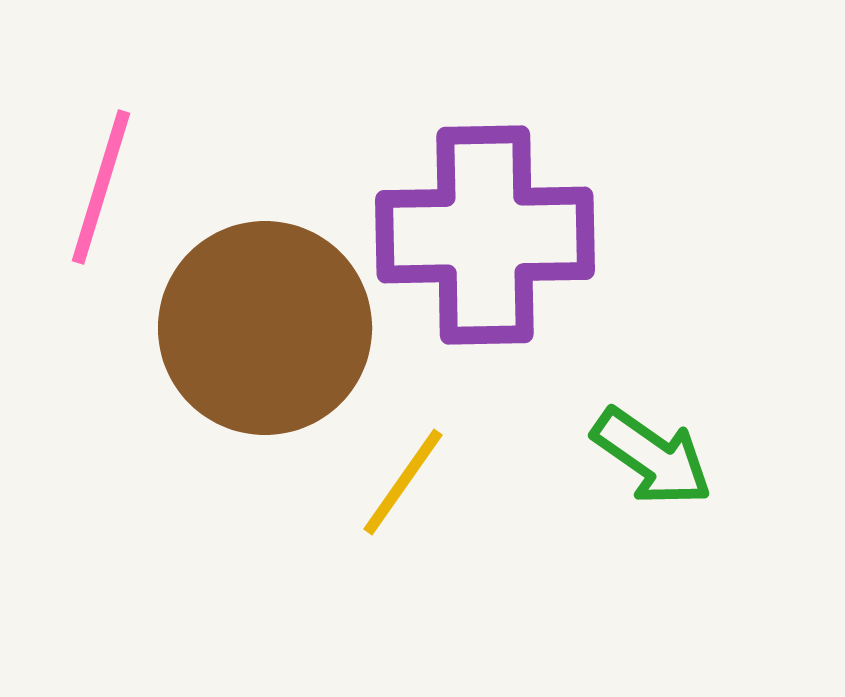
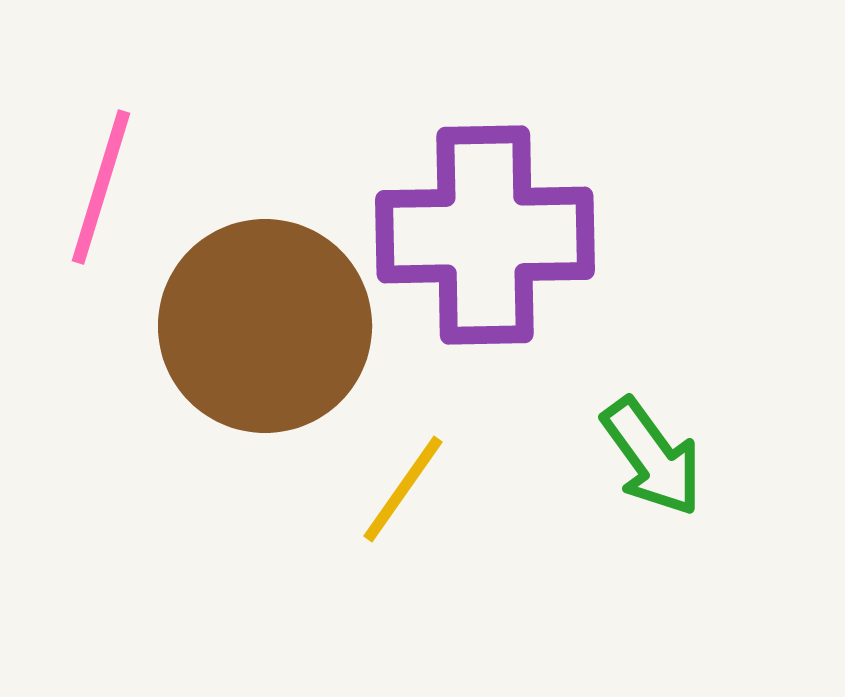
brown circle: moved 2 px up
green arrow: rotated 19 degrees clockwise
yellow line: moved 7 px down
